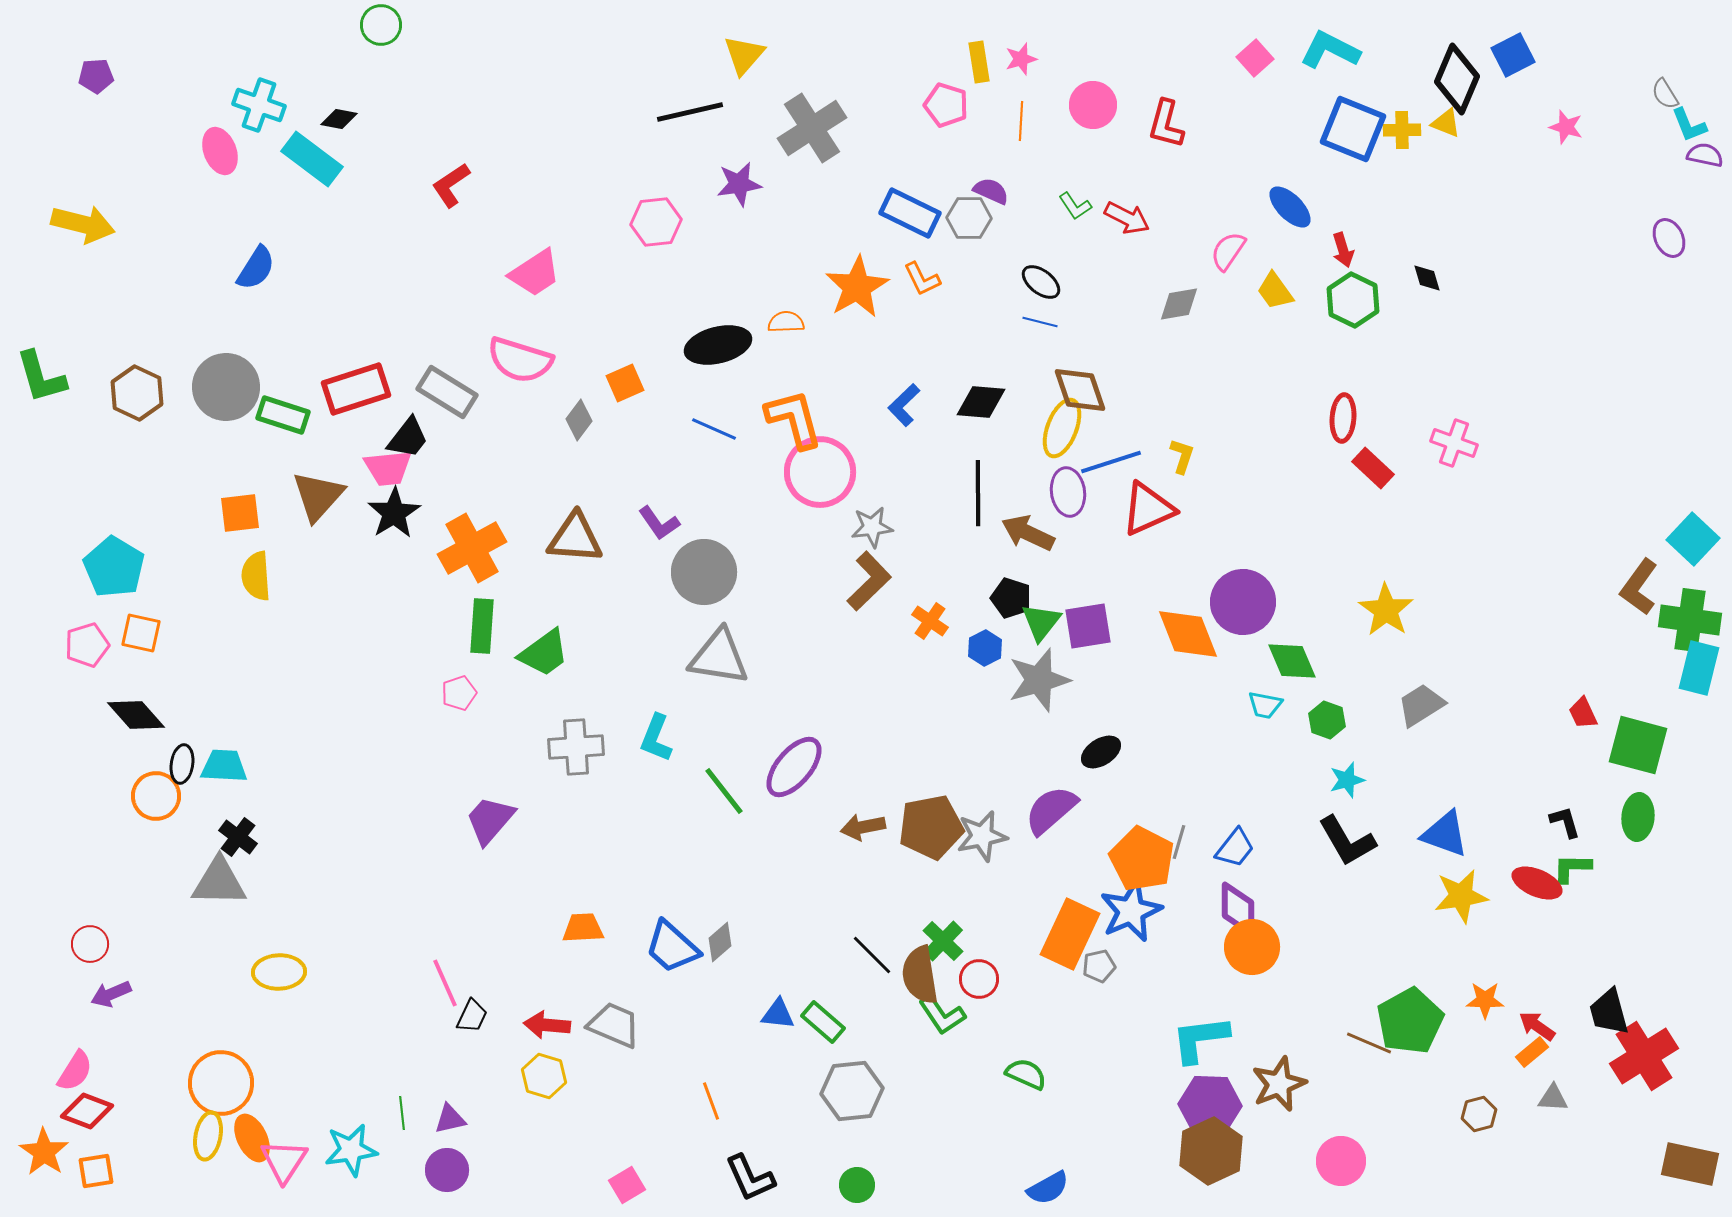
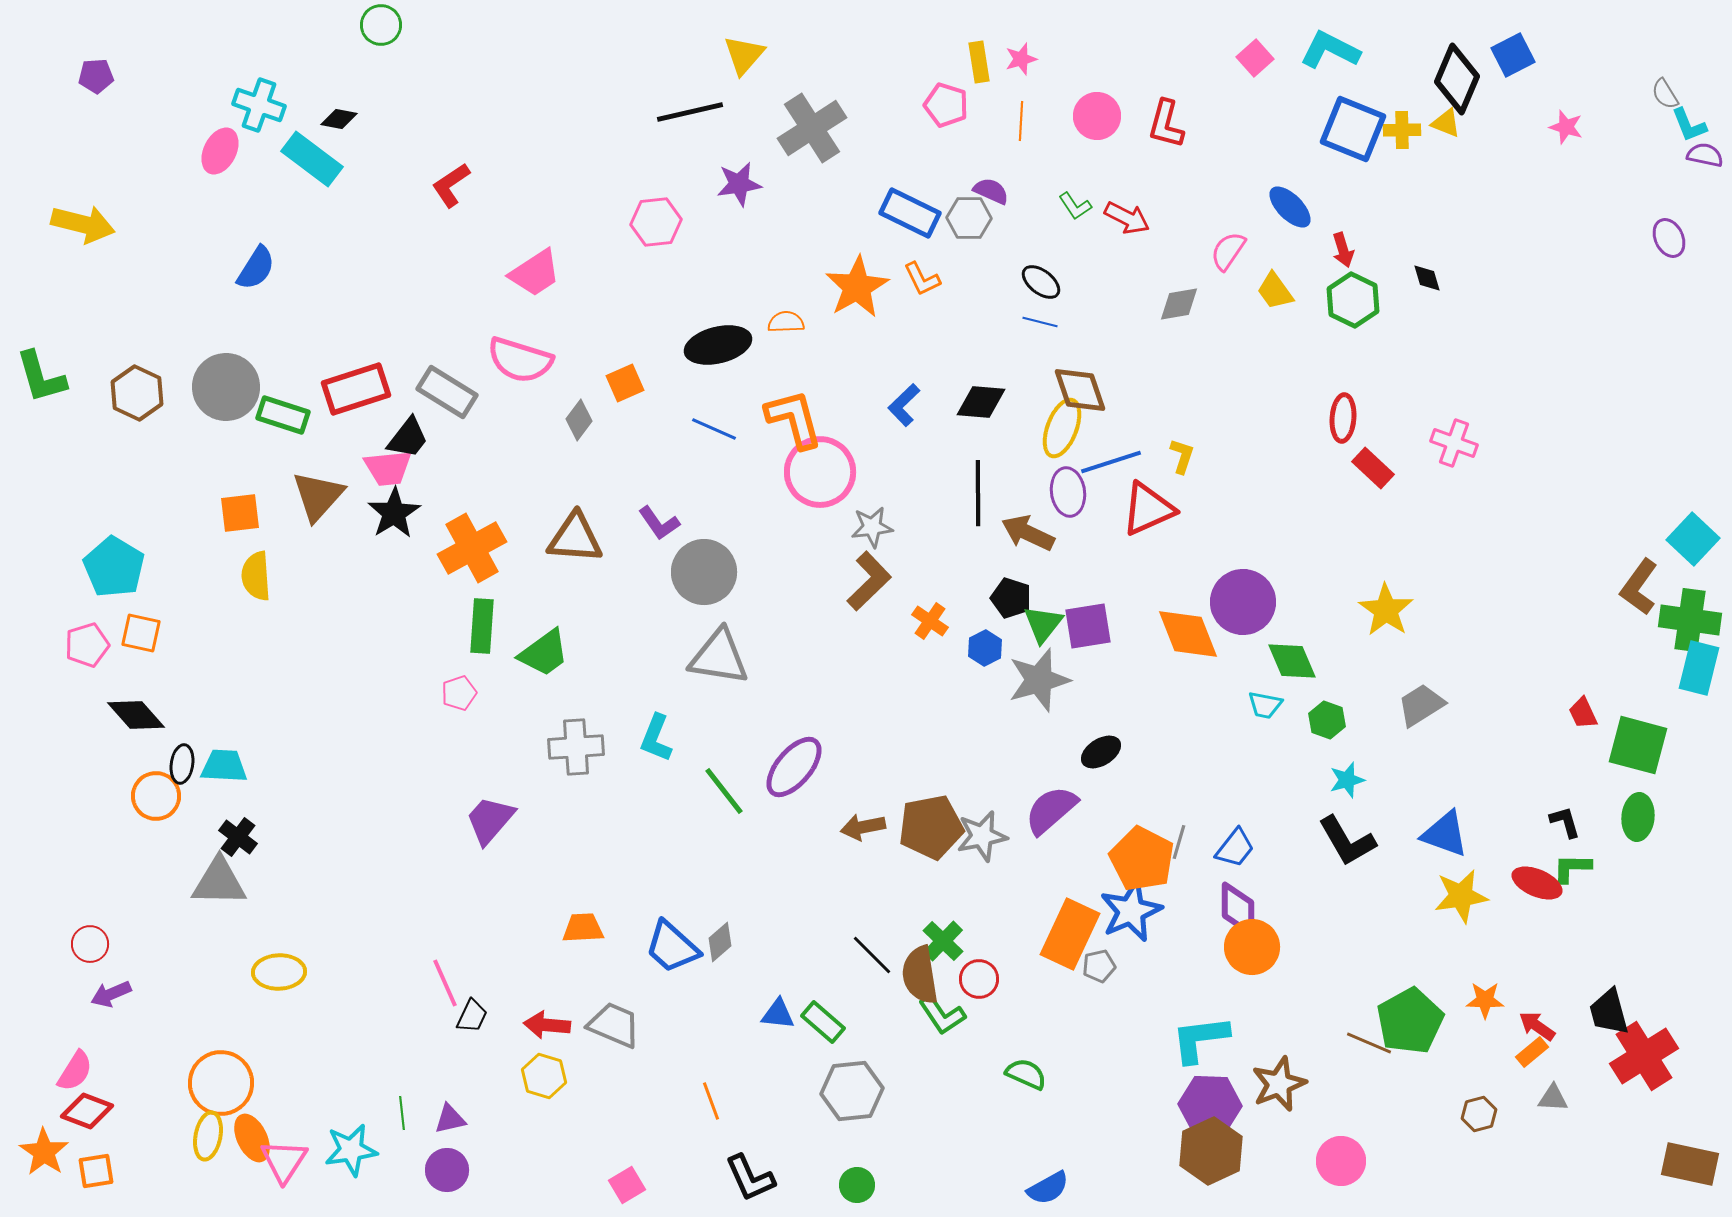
pink circle at (1093, 105): moved 4 px right, 11 px down
pink ellipse at (220, 151): rotated 48 degrees clockwise
green triangle at (1041, 622): moved 2 px right, 2 px down
